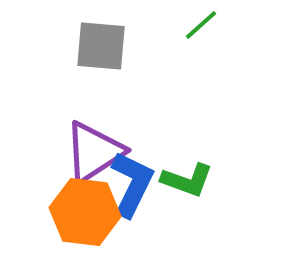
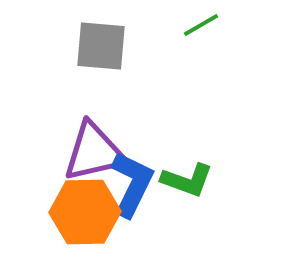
green line: rotated 12 degrees clockwise
purple triangle: rotated 20 degrees clockwise
orange hexagon: rotated 8 degrees counterclockwise
